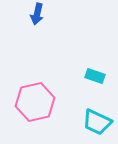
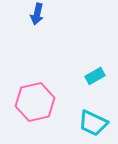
cyan rectangle: rotated 48 degrees counterclockwise
cyan trapezoid: moved 4 px left, 1 px down
